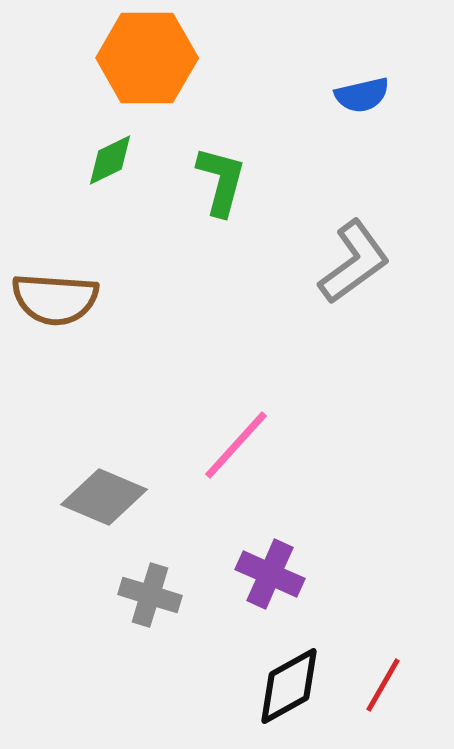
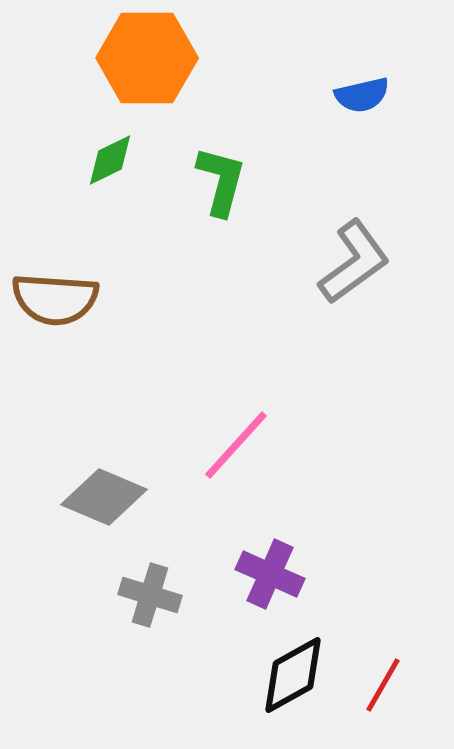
black diamond: moved 4 px right, 11 px up
